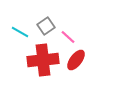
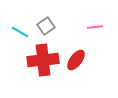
pink line: moved 27 px right, 10 px up; rotated 49 degrees counterclockwise
